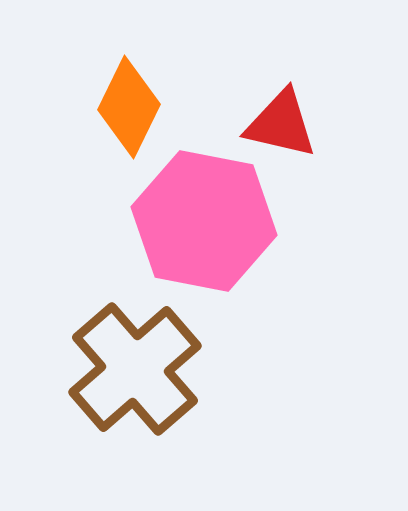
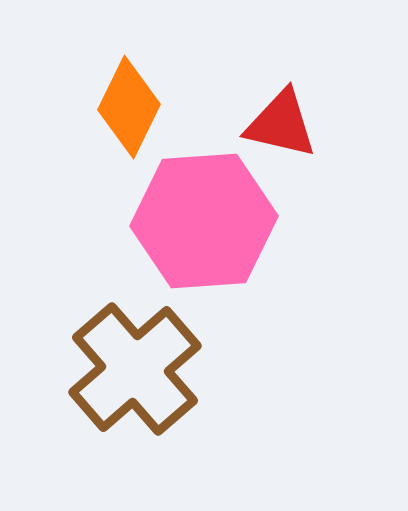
pink hexagon: rotated 15 degrees counterclockwise
